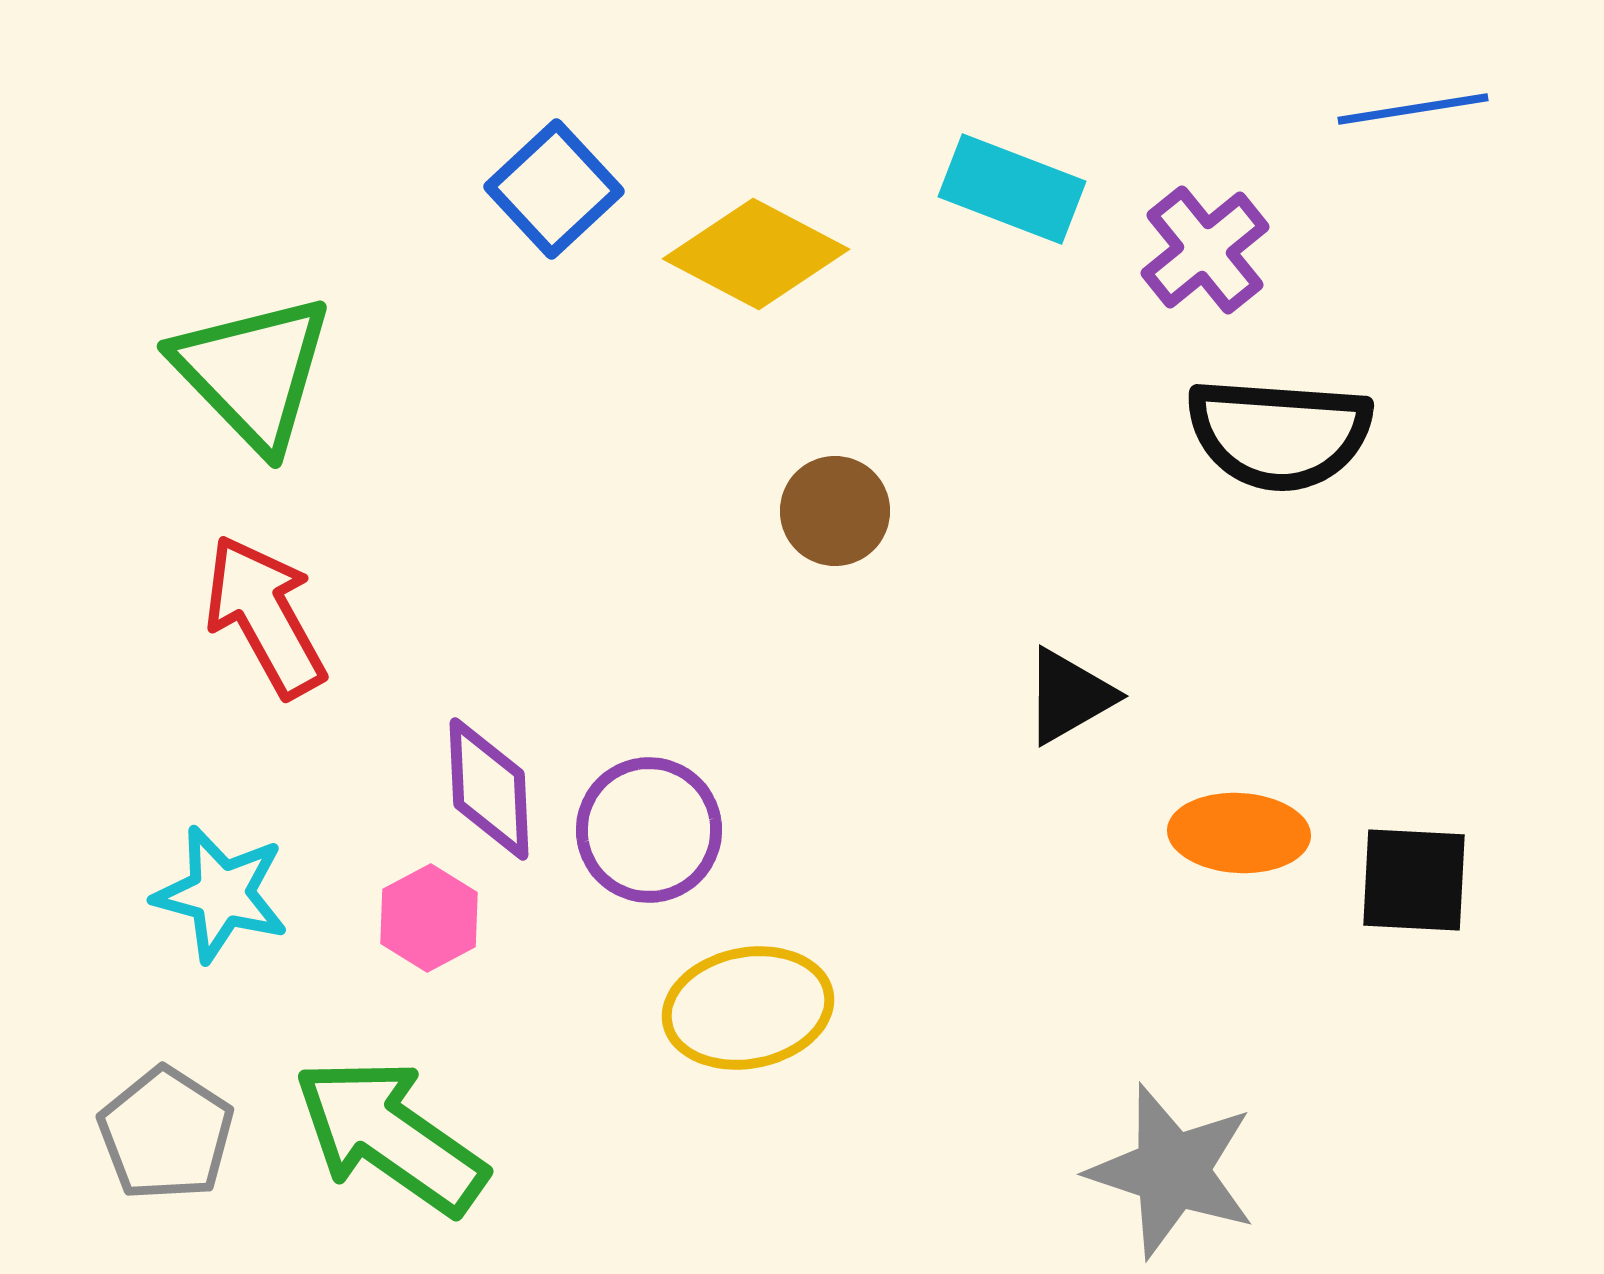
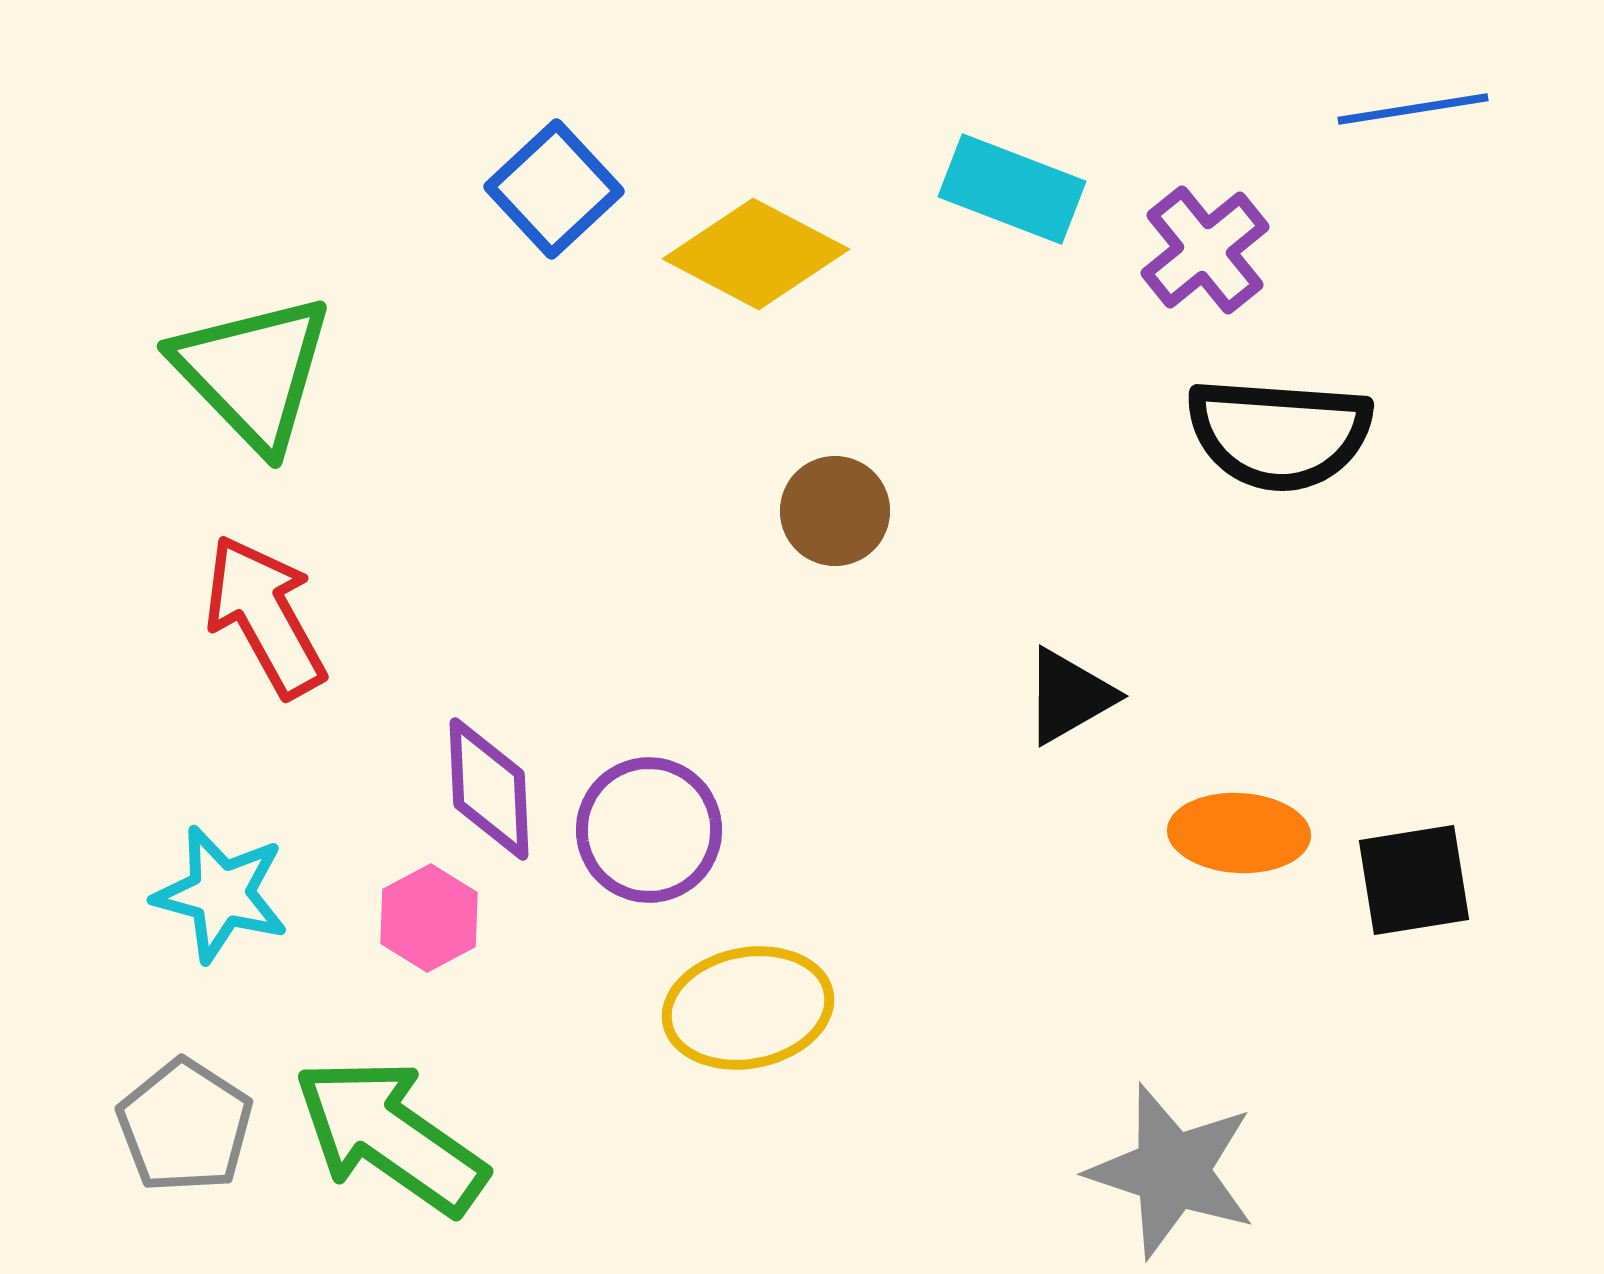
black square: rotated 12 degrees counterclockwise
gray pentagon: moved 19 px right, 8 px up
